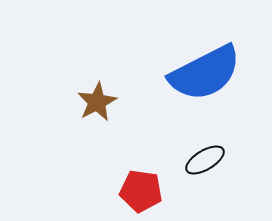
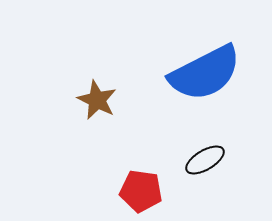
brown star: moved 2 px up; rotated 18 degrees counterclockwise
